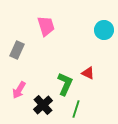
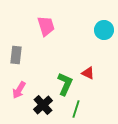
gray rectangle: moved 1 px left, 5 px down; rotated 18 degrees counterclockwise
